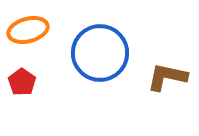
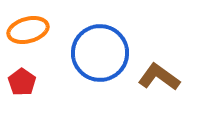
brown L-shape: moved 8 px left; rotated 24 degrees clockwise
